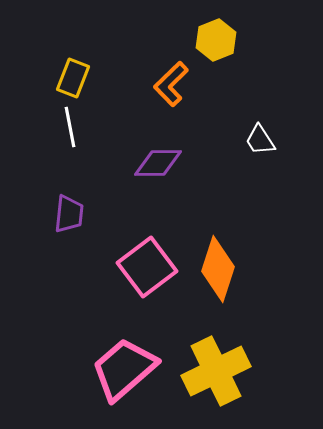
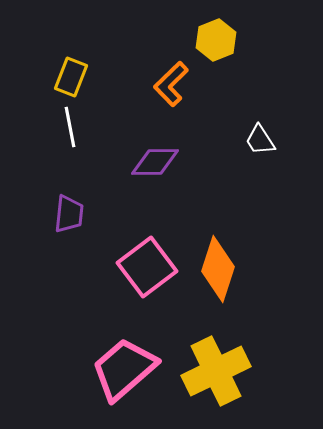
yellow rectangle: moved 2 px left, 1 px up
purple diamond: moved 3 px left, 1 px up
